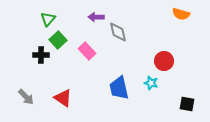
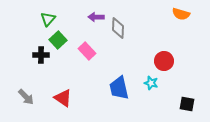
gray diamond: moved 4 px up; rotated 15 degrees clockwise
